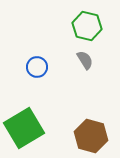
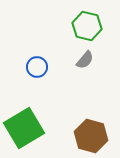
gray semicircle: rotated 72 degrees clockwise
